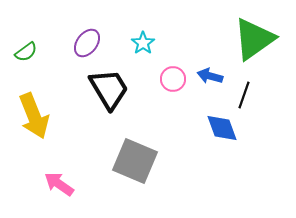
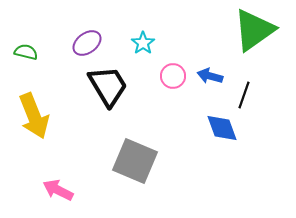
green triangle: moved 9 px up
purple ellipse: rotated 16 degrees clockwise
green semicircle: rotated 130 degrees counterclockwise
pink circle: moved 3 px up
black trapezoid: moved 1 px left, 3 px up
pink arrow: moved 1 px left, 6 px down; rotated 8 degrees counterclockwise
